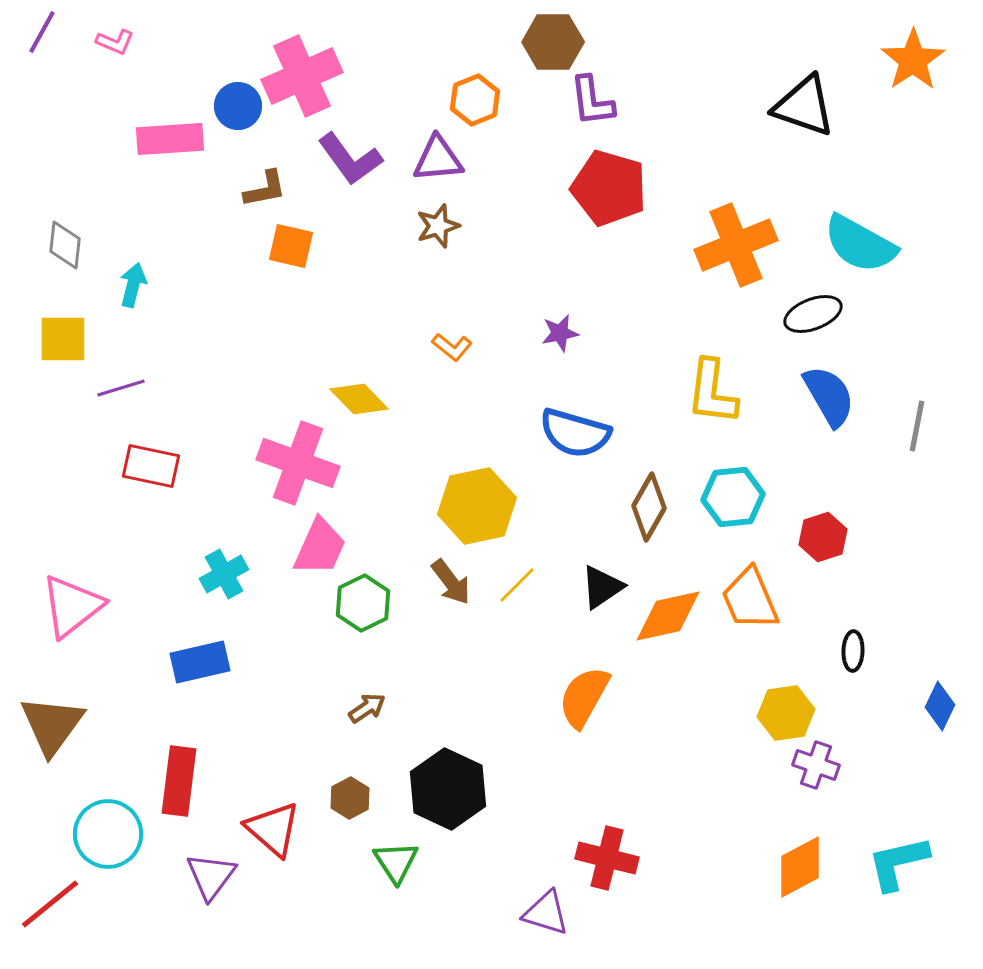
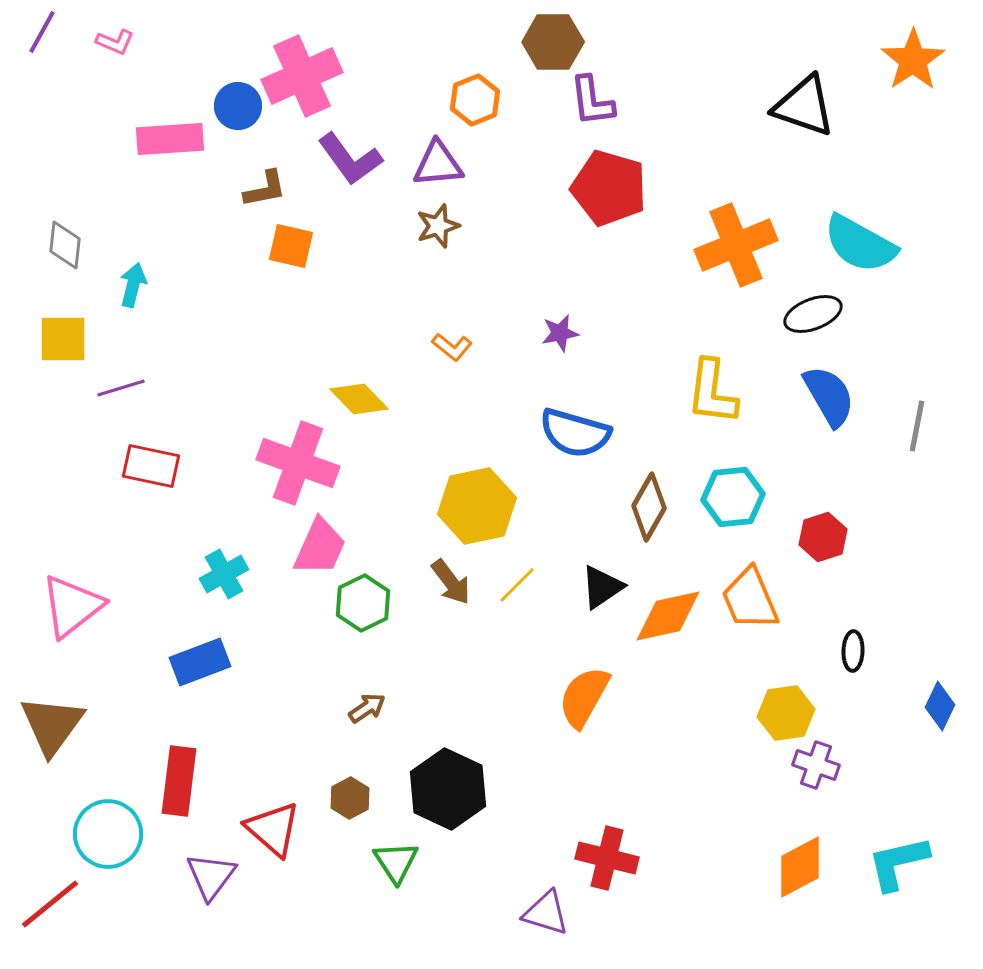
purple triangle at (438, 159): moved 5 px down
blue rectangle at (200, 662): rotated 8 degrees counterclockwise
